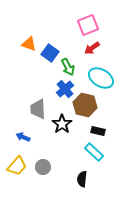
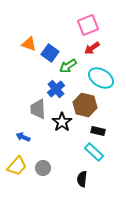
green arrow: moved 1 px up; rotated 84 degrees clockwise
blue cross: moved 9 px left
black star: moved 2 px up
gray circle: moved 1 px down
